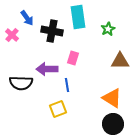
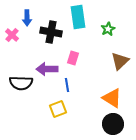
blue arrow: rotated 35 degrees clockwise
black cross: moved 1 px left, 1 px down
brown triangle: rotated 42 degrees counterclockwise
